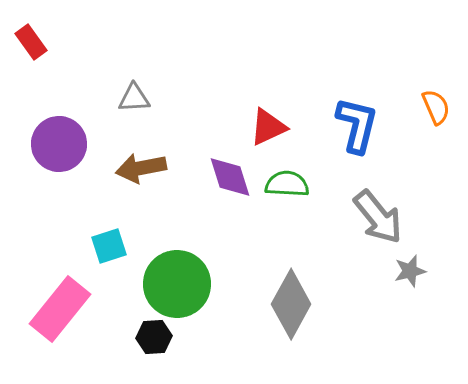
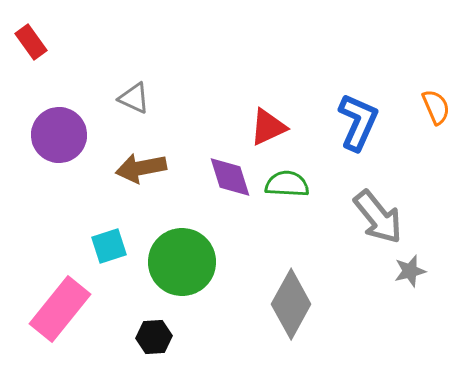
gray triangle: rotated 28 degrees clockwise
blue L-shape: moved 1 px right, 3 px up; rotated 10 degrees clockwise
purple circle: moved 9 px up
green circle: moved 5 px right, 22 px up
